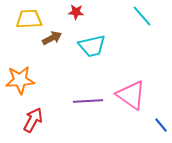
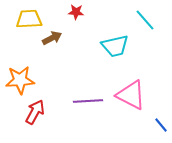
cyan line: moved 3 px right, 4 px down
cyan trapezoid: moved 23 px right
pink triangle: rotated 8 degrees counterclockwise
red arrow: moved 2 px right, 8 px up
